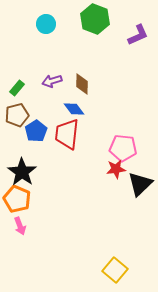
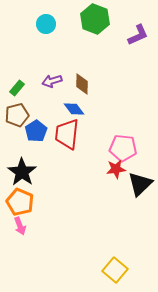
orange pentagon: moved 3 px right, 3 px down
